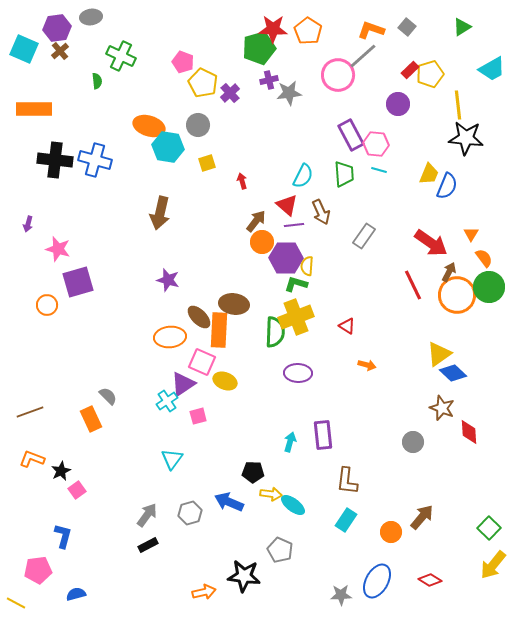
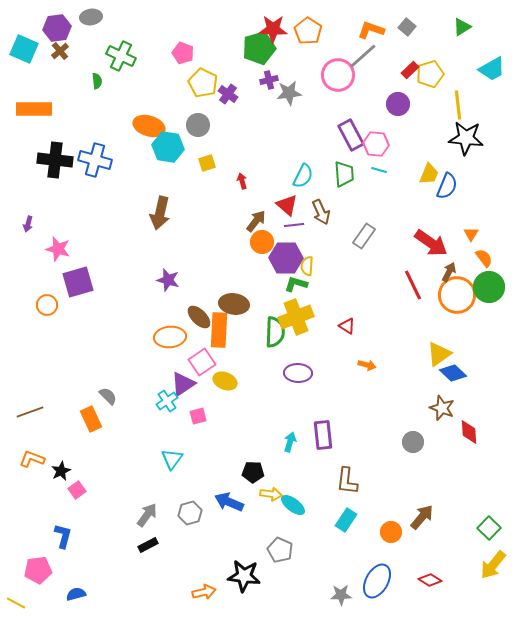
pink pentagon at (183, 62): moved 9 px up
purple cross at (230, 93): moved 2 px left, 1 px down; rotated 12 degrees counterclockwise
pink square at (202, 362): rotated 32 degrees clockwise
